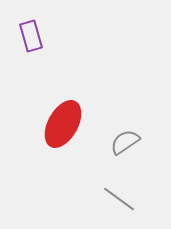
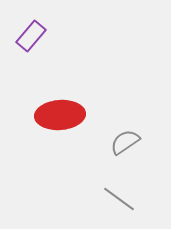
purple rectangle: rotated 56 degrees clockwise
red ellipse: moved 3 px left, 9 px up; rotated 57 degrees clockwise
